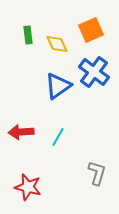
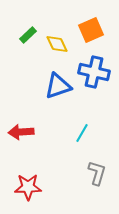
green rectangle: rotated 54 degrees clockwise
blue cross: rotated 24 degrees counterclockwise
blue triangle: rotated 16 degrees clockwise
cyan line: moved 24 px right, 4 px up
red star: rotated 16 degrees counterclockwise
